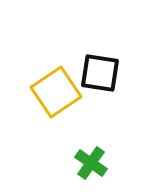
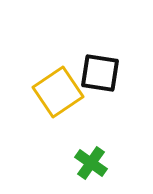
yellow square: moved 2 px right
